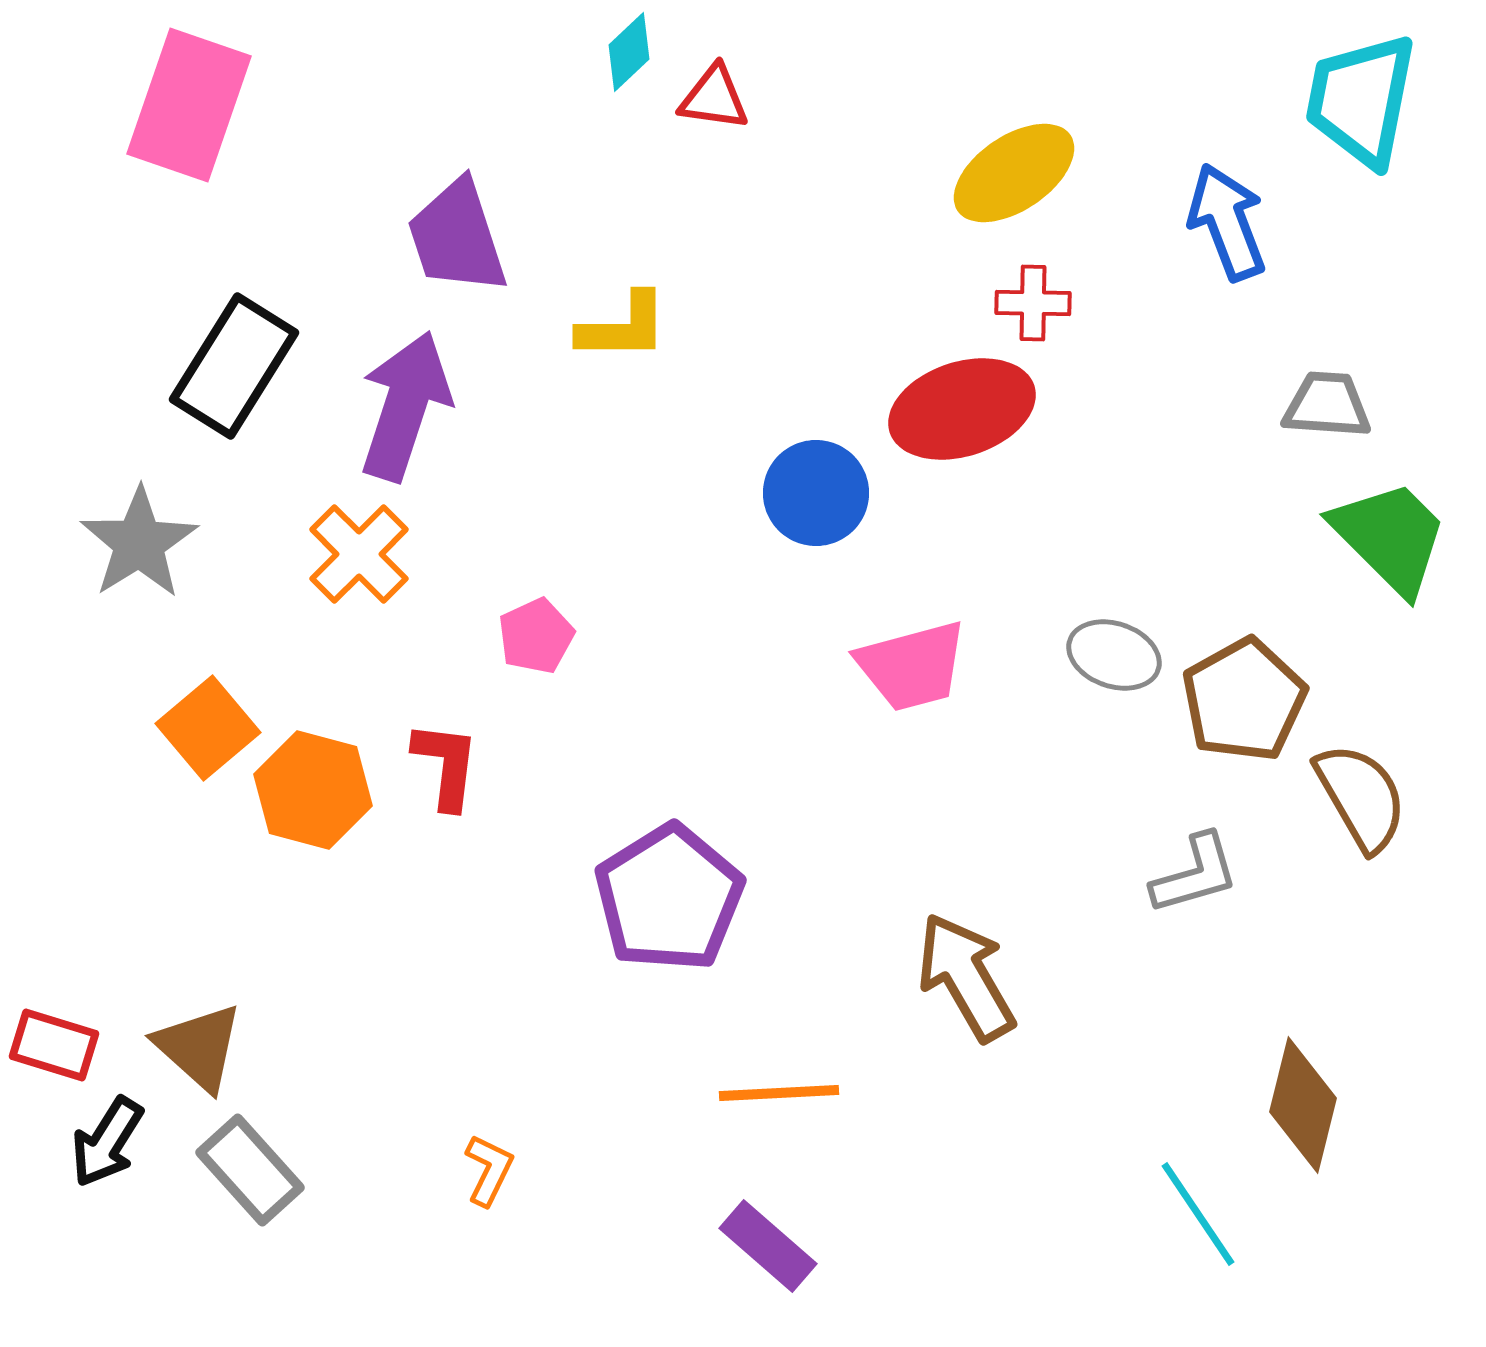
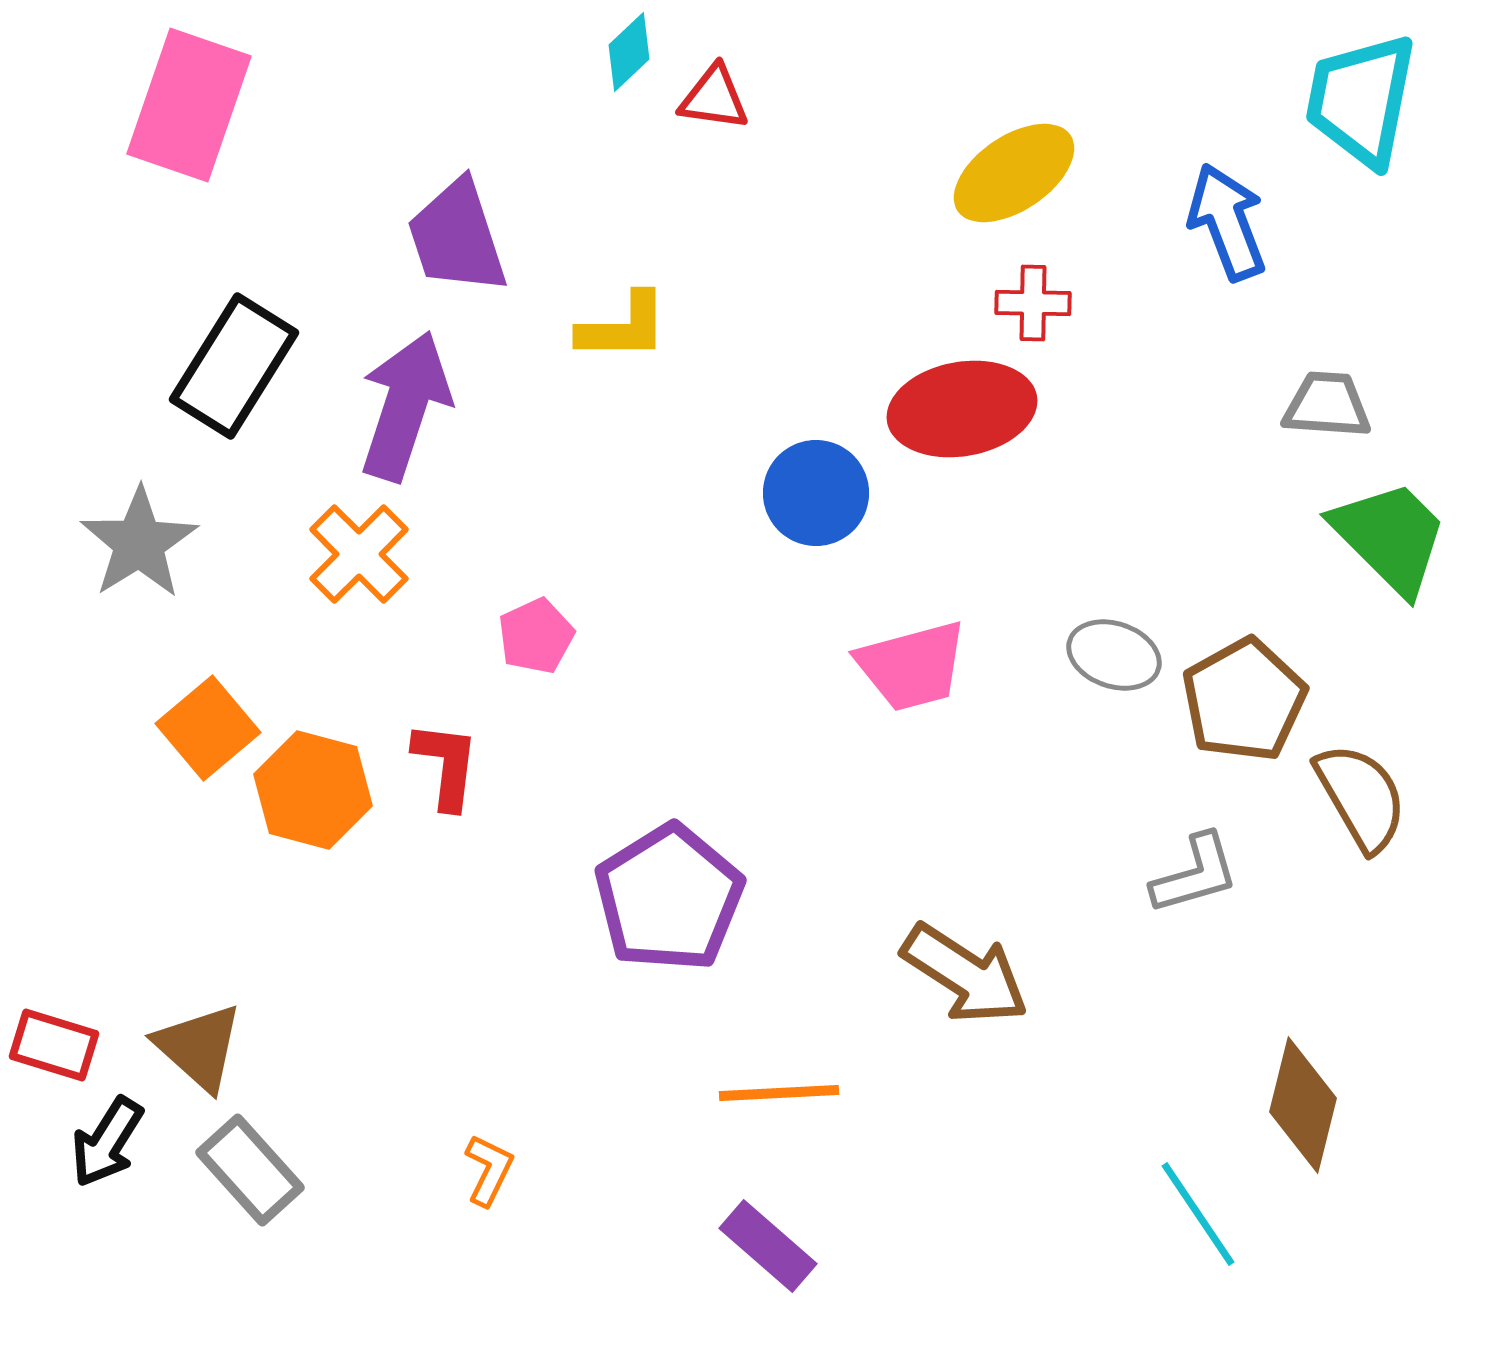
red ellipse: rotated 8 degrees clockwise
brown arrow: moved 1 px left, 3 px up; rotated 153 degrees clockwise
